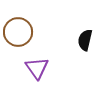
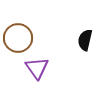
brown circle: moved 6 px down
